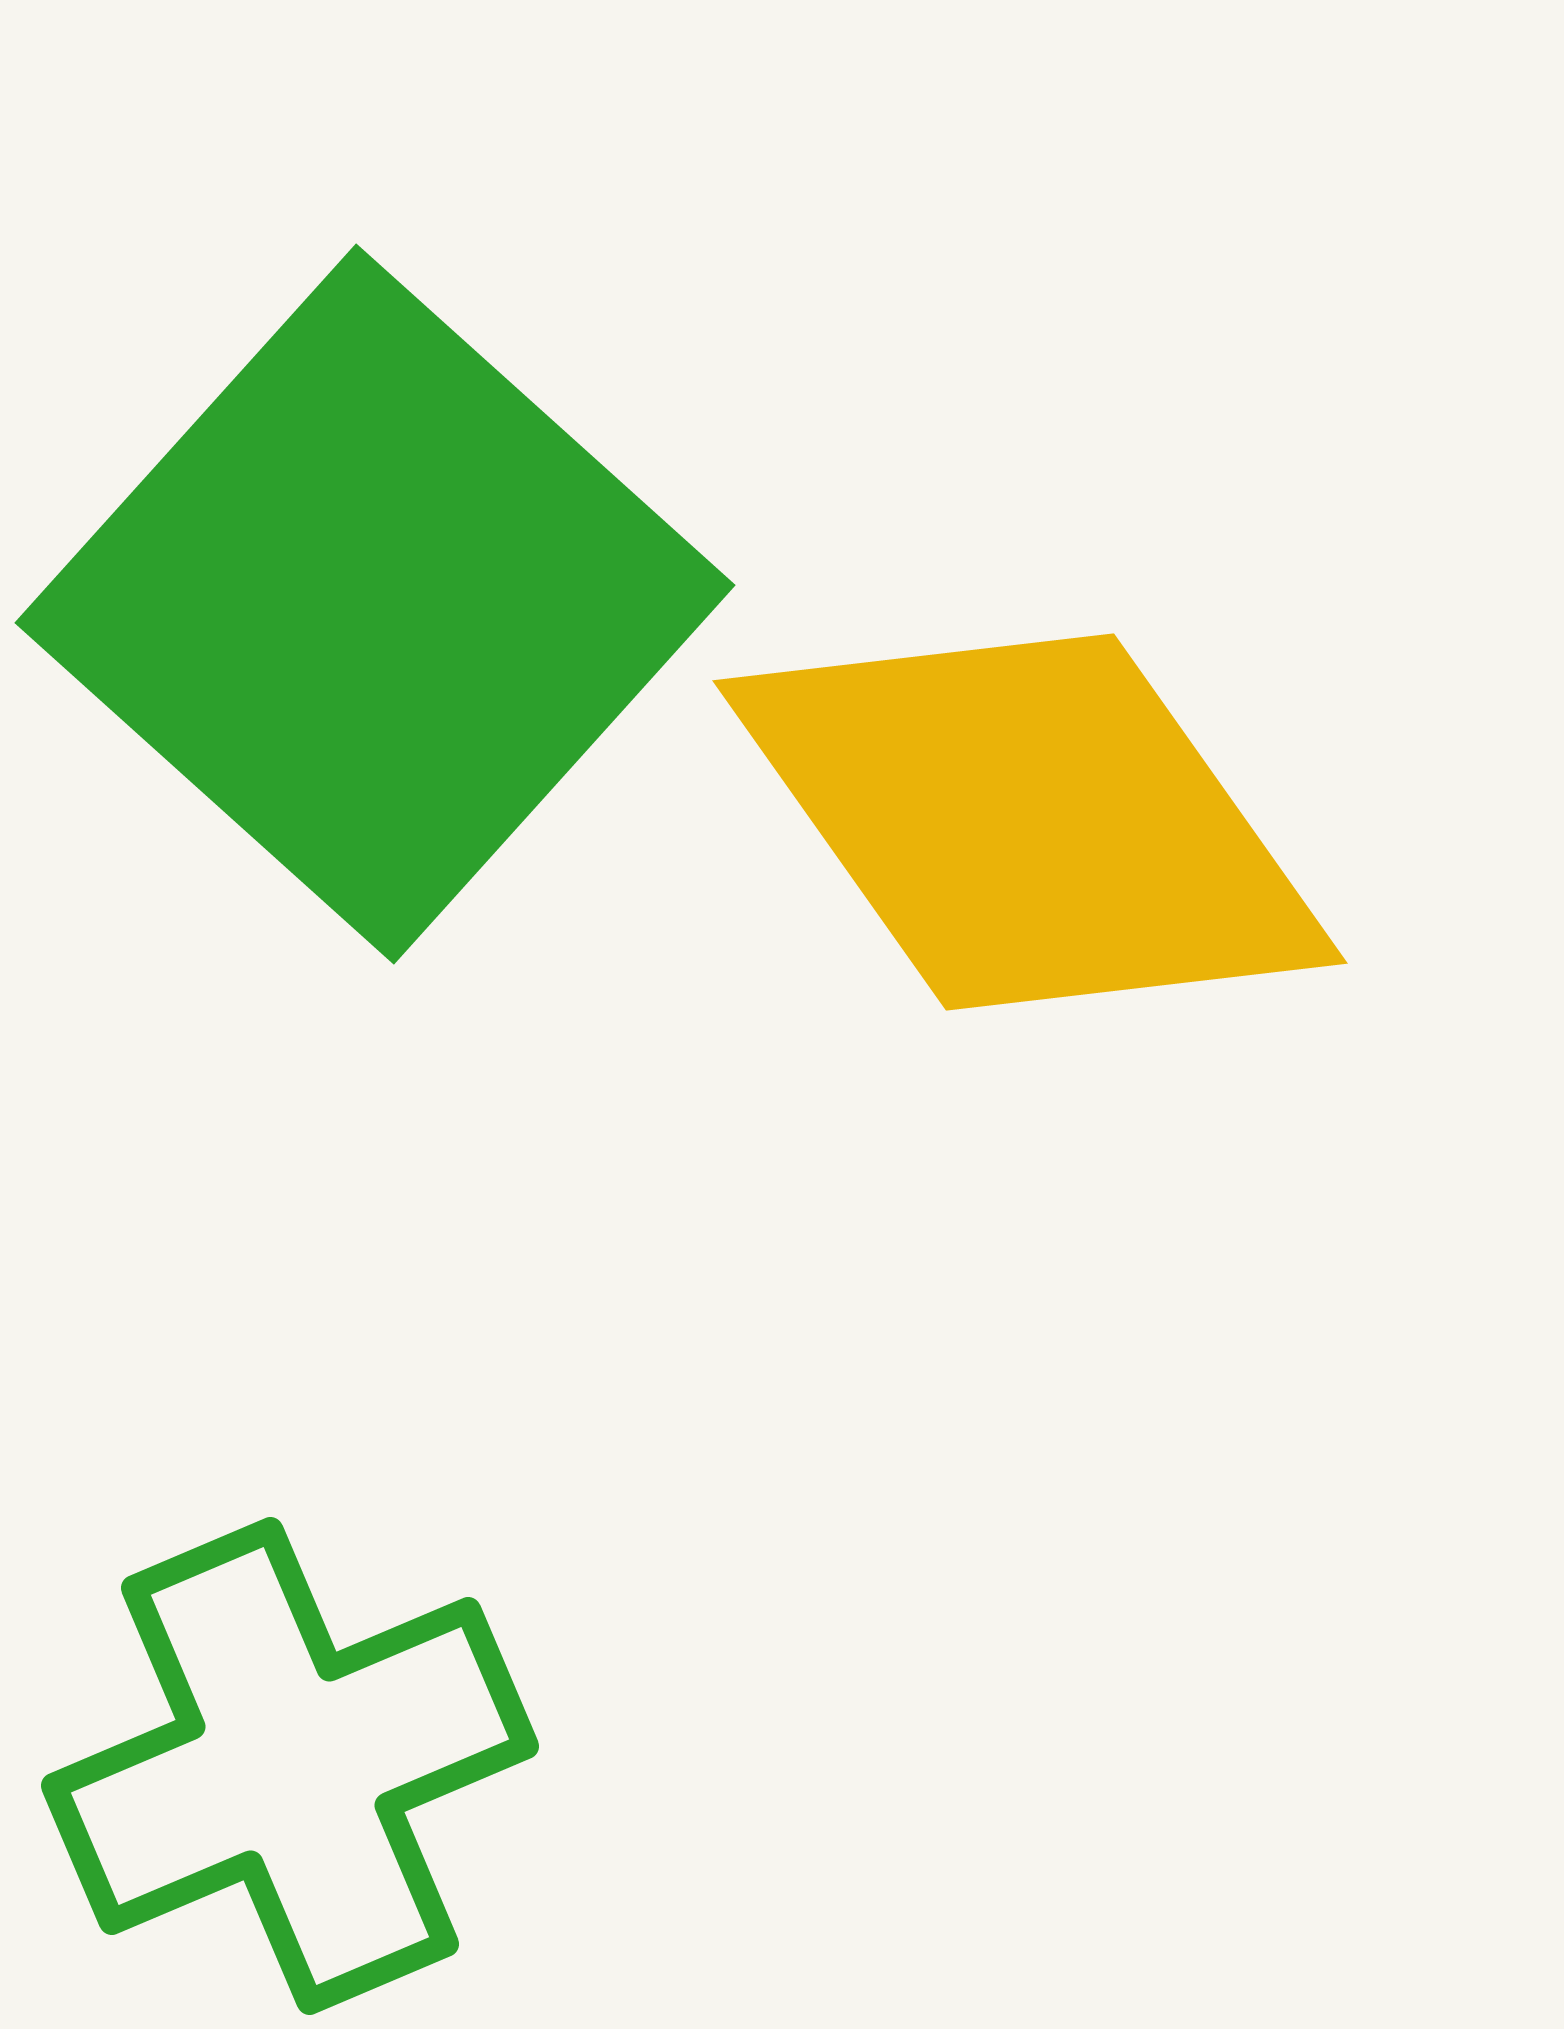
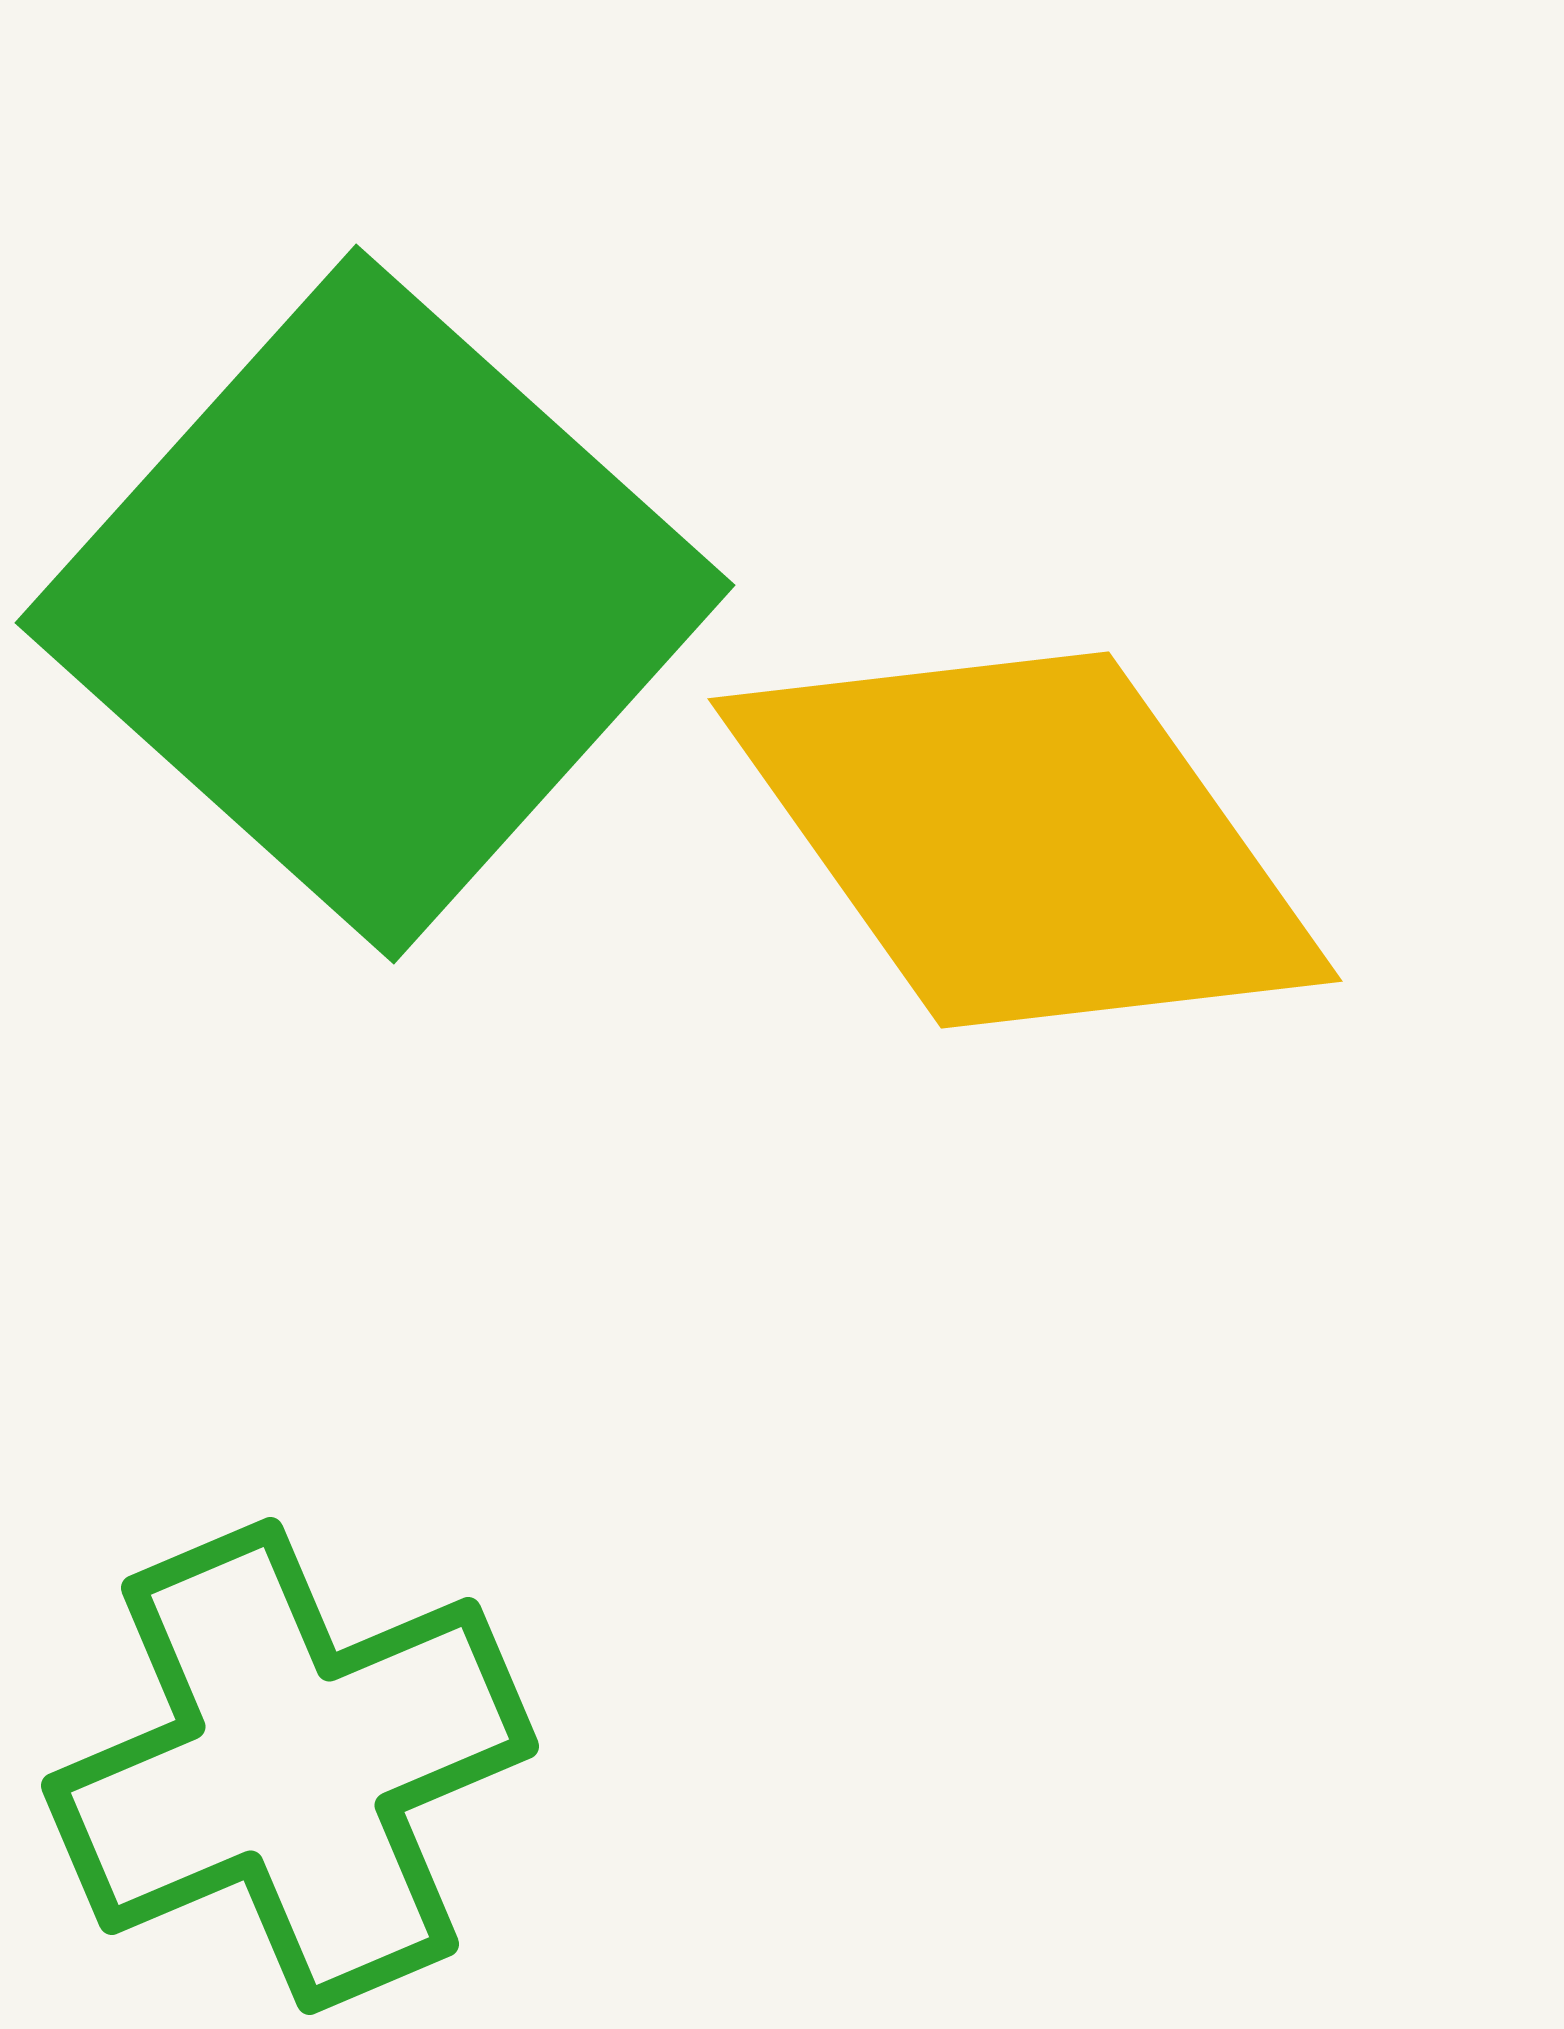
yellow diamond: moved 5 px left, 18 px down
